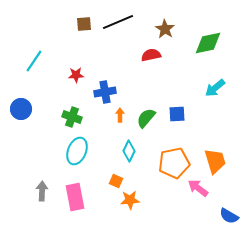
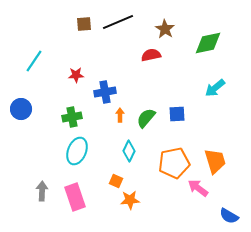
green cross: rotated 30 degrees counterclockwise
pink rectangle: rotated 8 degrees counterclockwise
